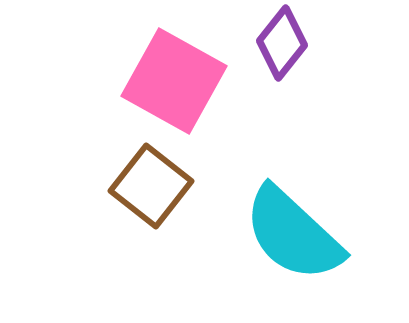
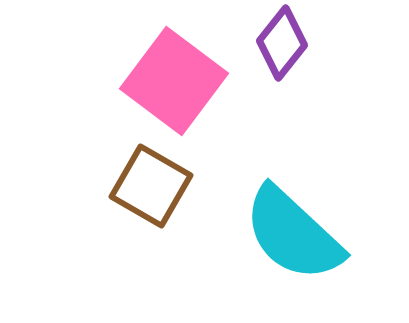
pink square: rotated 8 degrees clockwise
brown square: rotated 8 degrees counterclockwise
